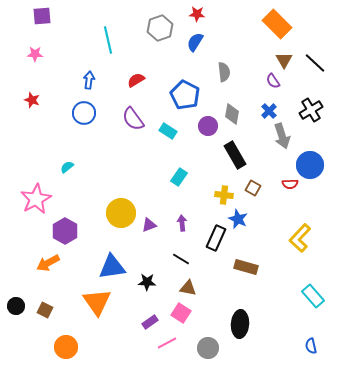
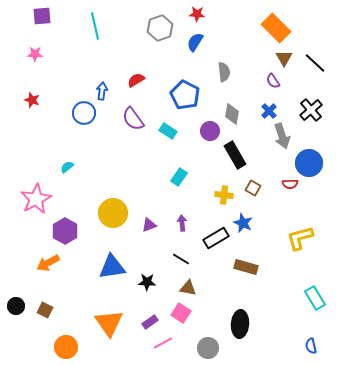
orange rectangle at (277, 24): moved 1 px left, 4 px down
cyan line at (108, 40): moved 13 px left, 14 px up
brown triangle at (284, 60): moved 2 px up
blue arrow at (89, 80): moved 13 px right, 11 px down
black cross at (311, 110): rotated 10 degrees counterclockwise
purple circle at (208, 126): moved 2 px right, 5 px down
blue circle at (310, 165): moved 1 px left, 2 px up
yellow circle at (121, 213): moved 8 px left
blue star at (238, 219): moved 5 px right, 4 px down
black rectangle at (216, 238): rotated 35 degrees clockwise
yellow L-shape at (300, 238): rotated 32 degrees clockwise
cyan rectangle at (313, 296): moved 2 px right, 2 px down; rotated 10 degrees clockwise
orange triangle at (97, 302): moved 12 px right, 21 px down
pink line at (167, 343): moved 4 px left
